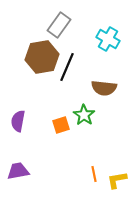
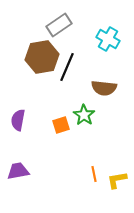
gray rectangle: rotated 20 degrees clockwise
purple semicircle: moved 1 px up
